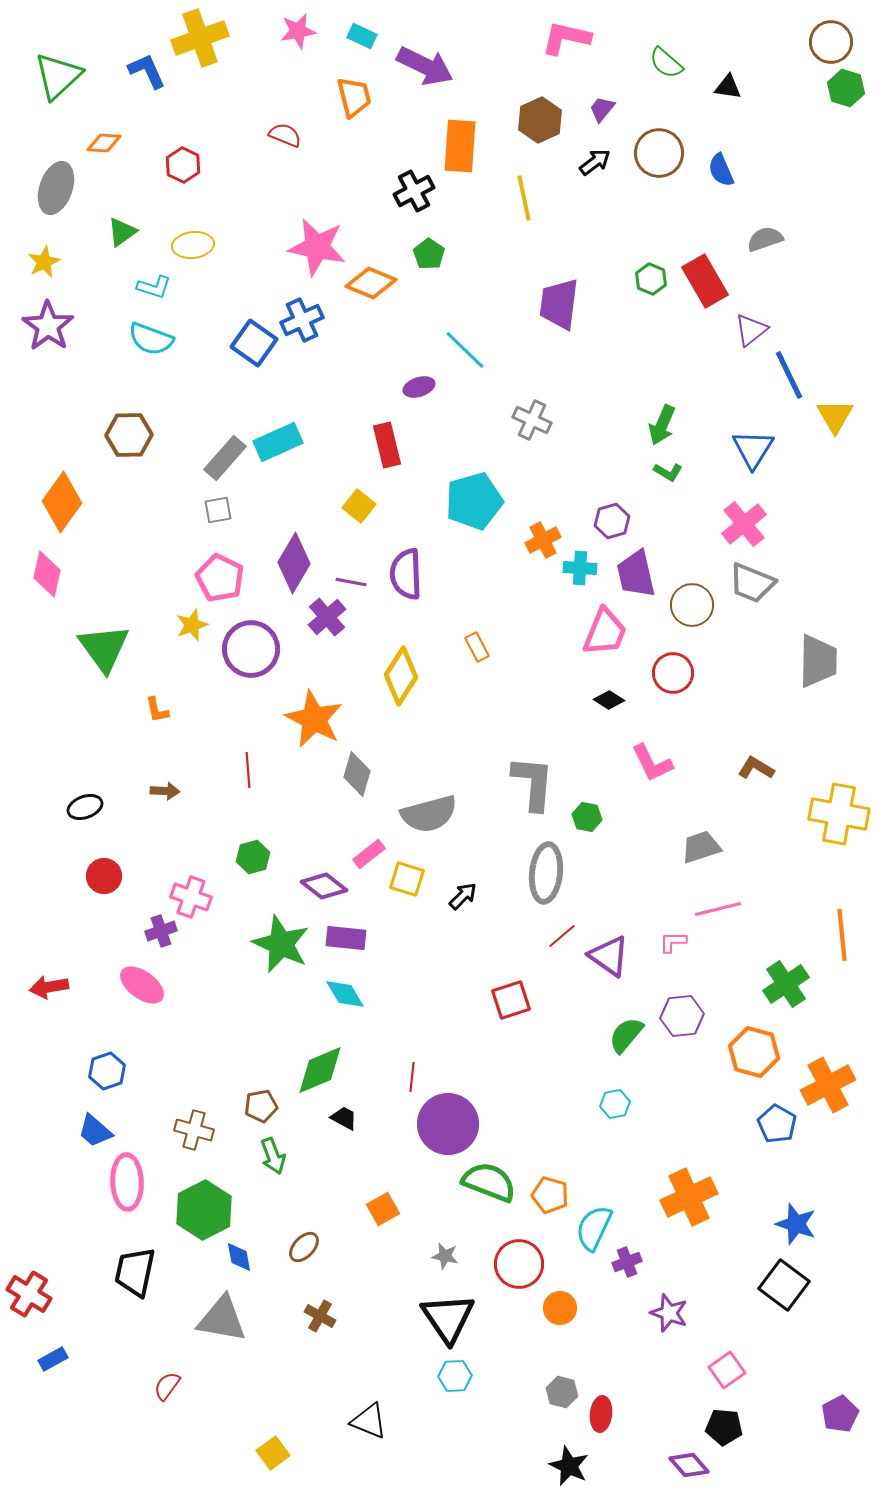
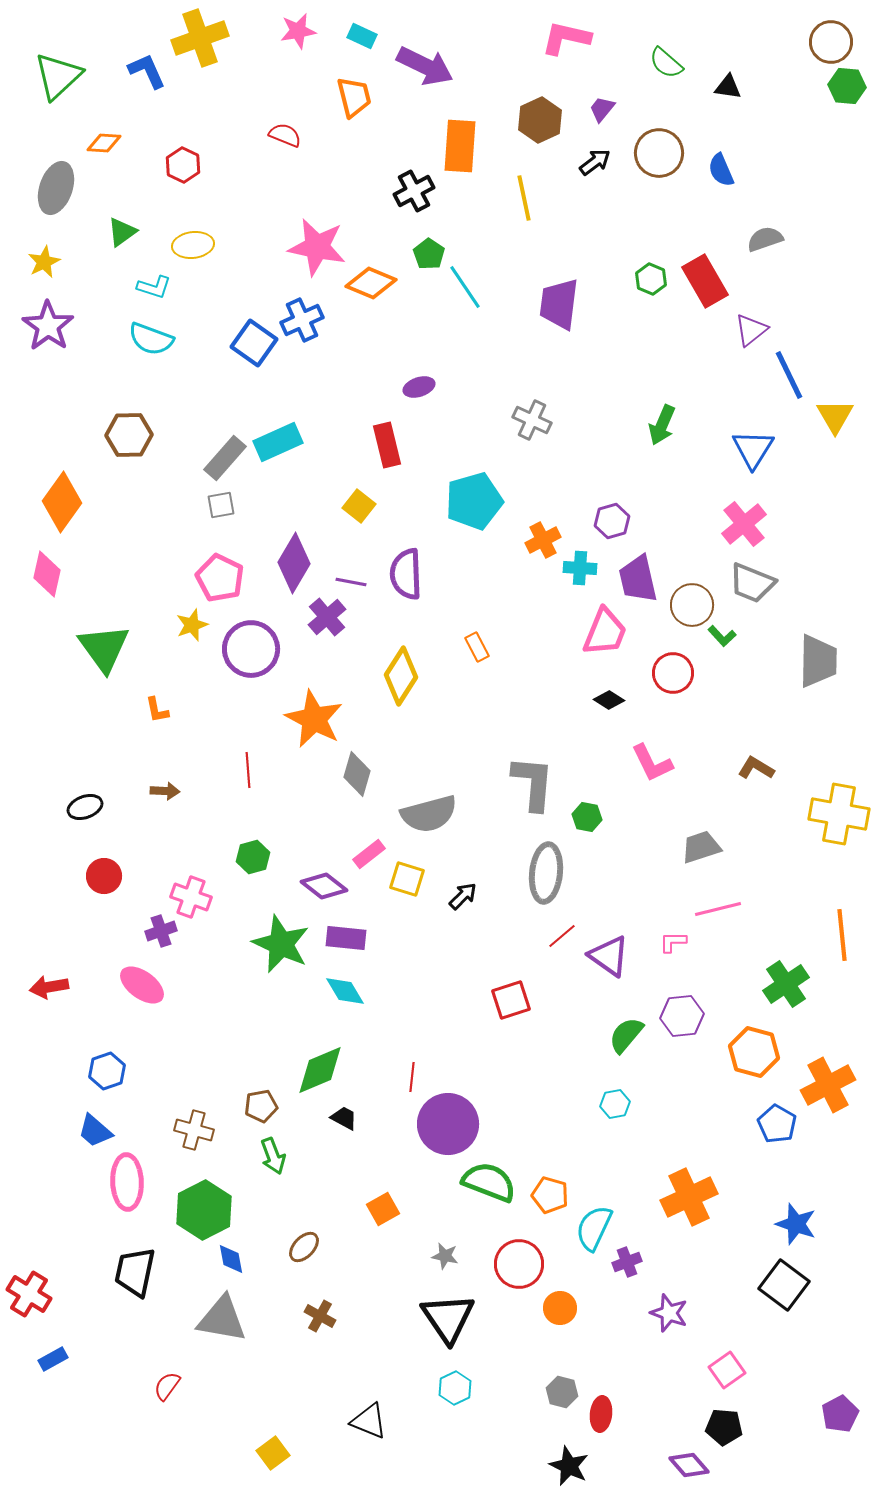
green hexagon at (846, 88): moved 1 px right, 2 px up; rotated 12 degrees counterclockwise
cyan line at (465, 350): moved 63 px up; rotated 12 degrees clockwise
green L-shape at (668, 472): moved 54 px right, 164 px down; rotated 16 degrees clockwise
gray square at (218, 510): moved 3 px right, 5 px up
purple trapezoid at (636, 574): moved 2 px right, 5 px down
cyan diamond at (345, 994): moved 3 px up
blue diamond at (239, 1257): moved 8 px left, 2 px down
cyan hexagon at (455, 1376): moved 12 px down; rotated 24 degrees counterclockwise
